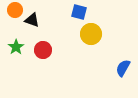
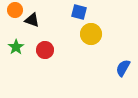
red circle: moved 2 px right
